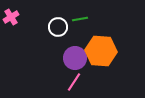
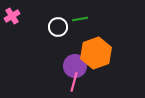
pink cross: moved 1 px right, 1 px up
orange hexagon: moved 5 px left, 2 px down; rotated 24 degrees counterclockwise
purple circle: moved 8 px down
pink line: rotated 18 degrees counterclockwise
